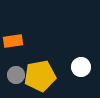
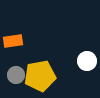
white circle: moved 6 px right, 6 px up
